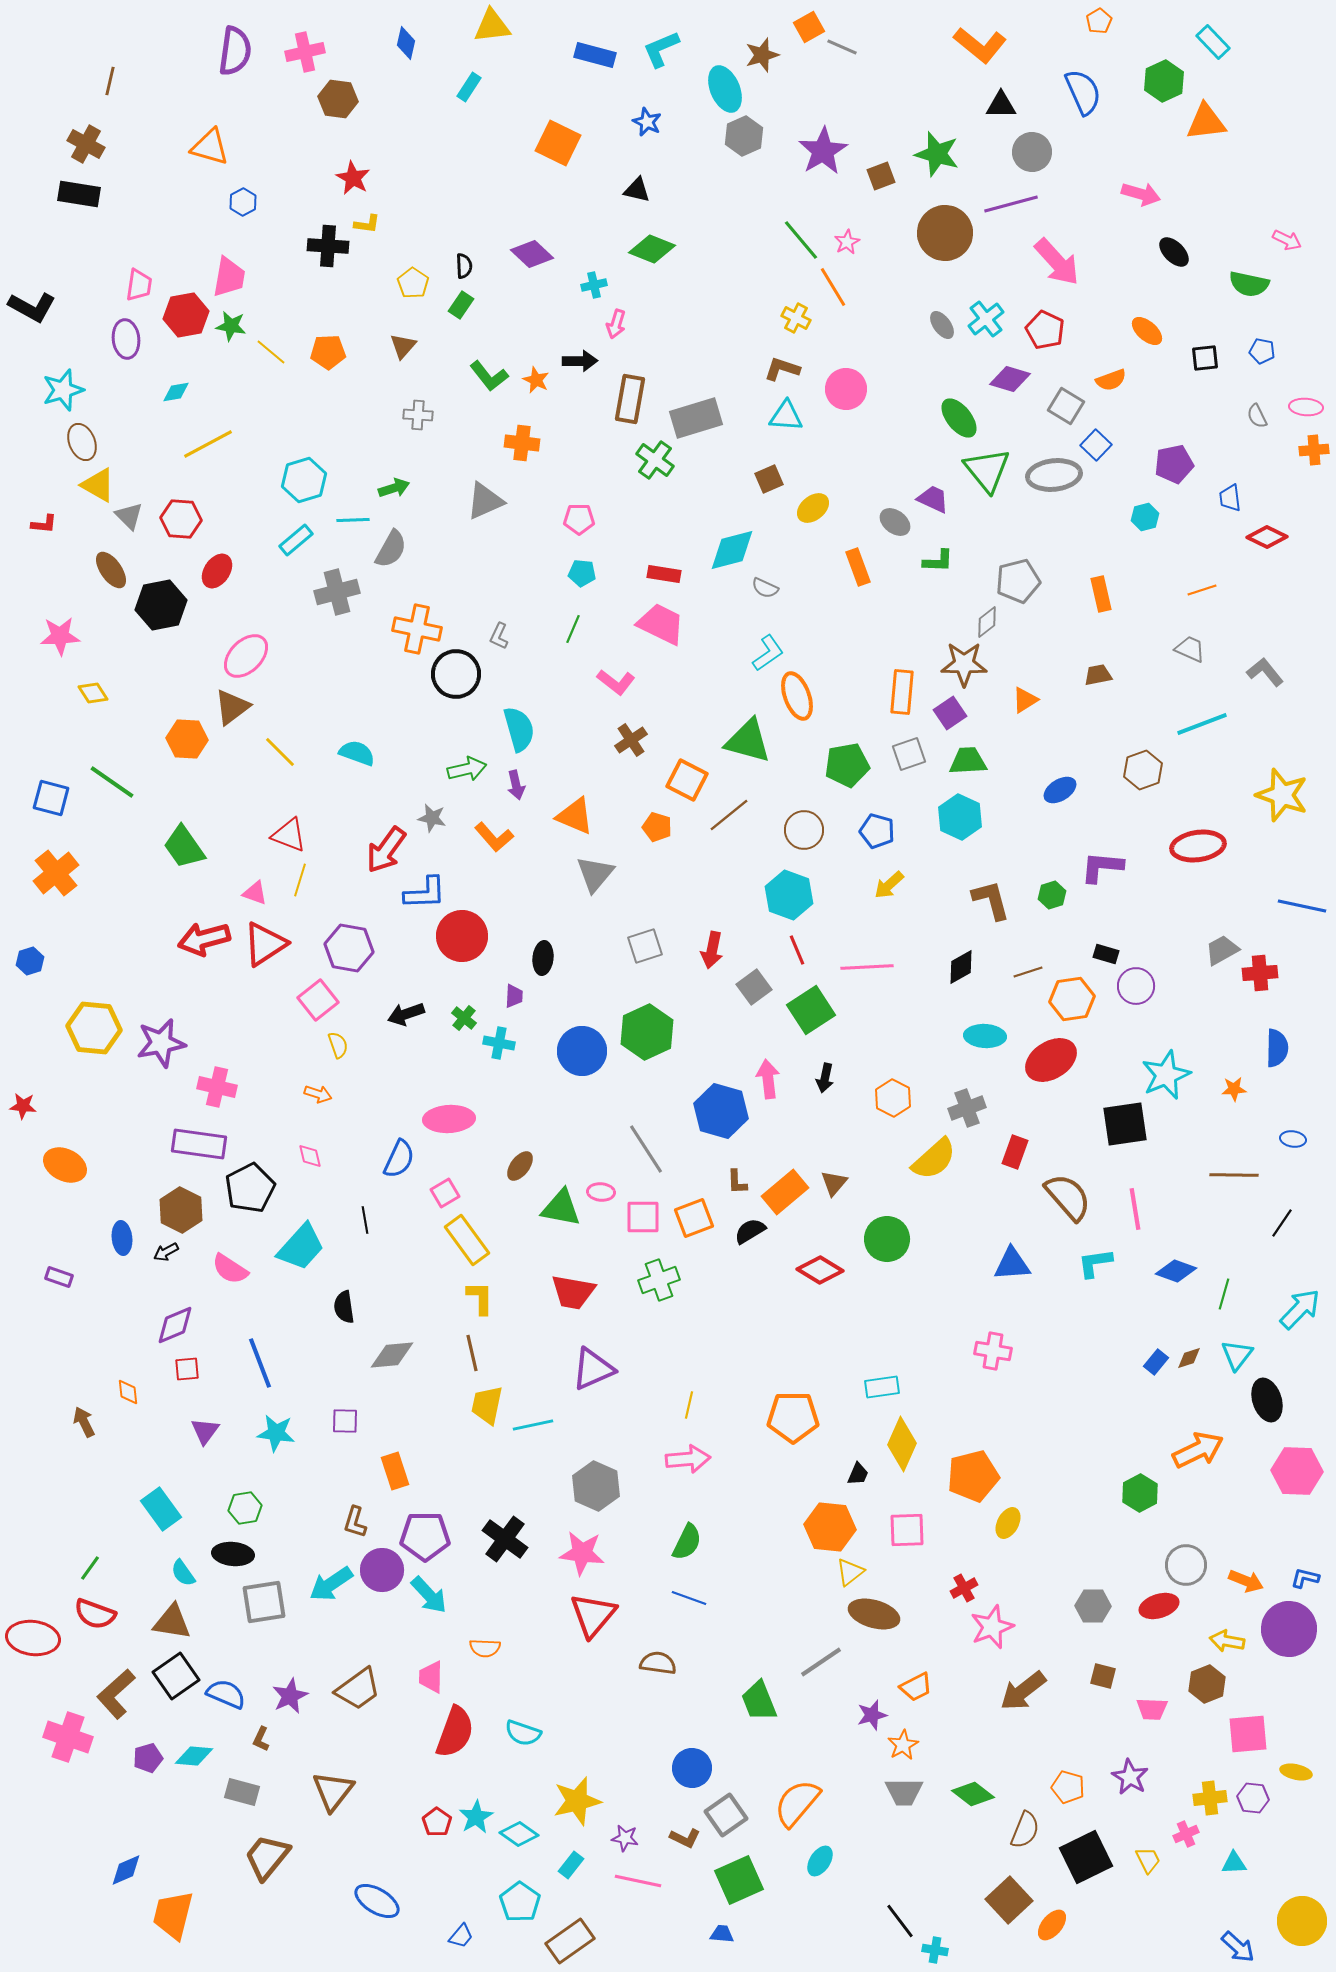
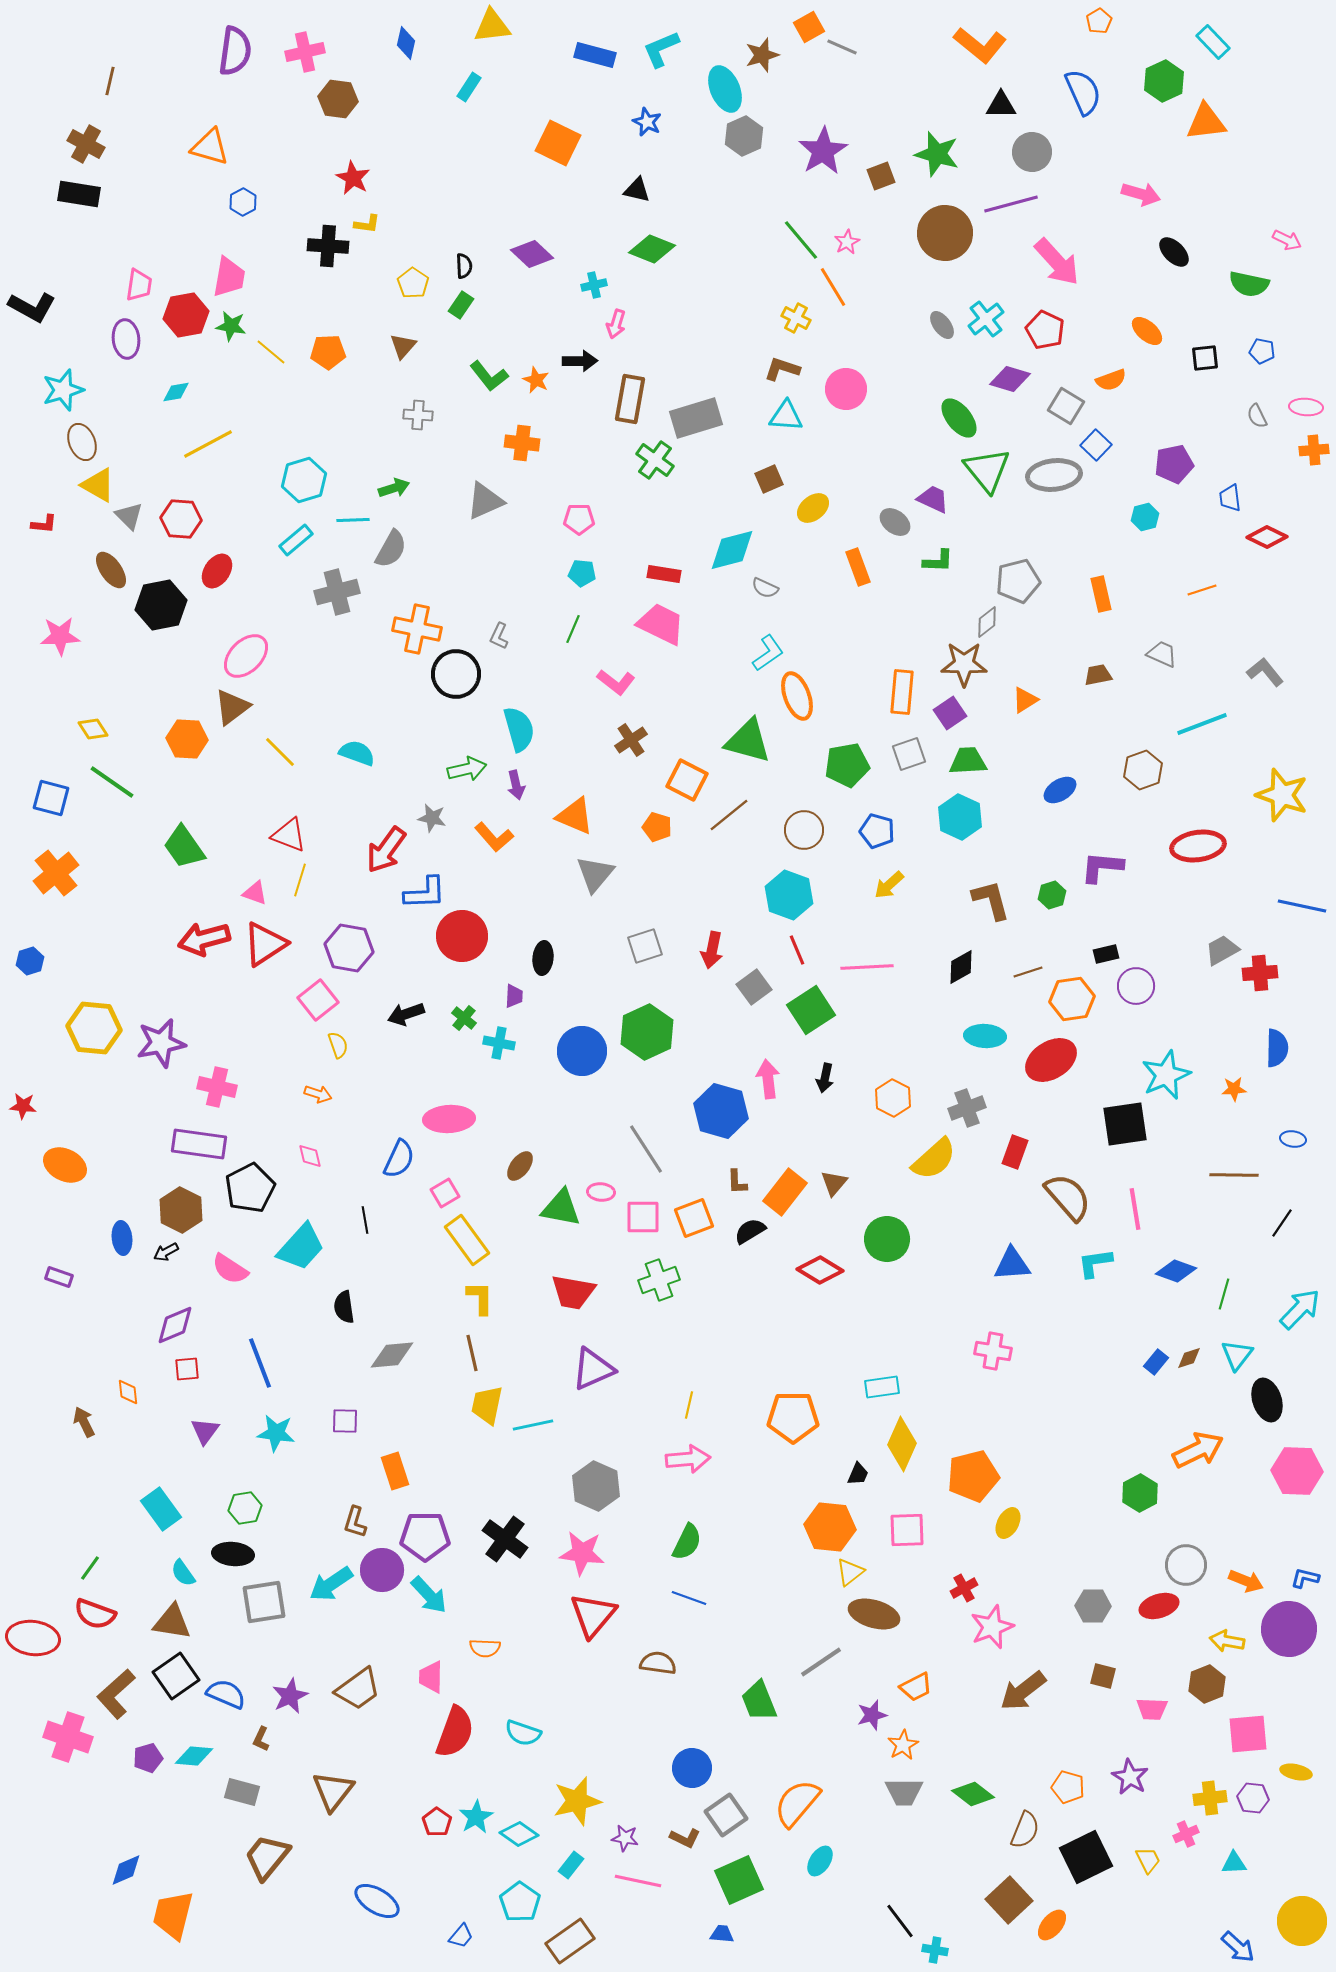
gray trapezoid at (1190, 649): moved 28 px left, 5 px down
yellow diamond at (93, 693): moved 36 px down
black rectangle at (1106, 954): rotated 30 degrees counterclockwise
orange rectangle at (785, 1192): rotated 12 degrees counterclockwise
